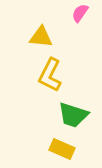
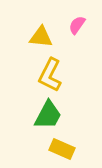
pink semicircle: moved 3 px left, 12 px down
green trapezoid: moved 25 px left; rotated 80 degrees counterclockwise
